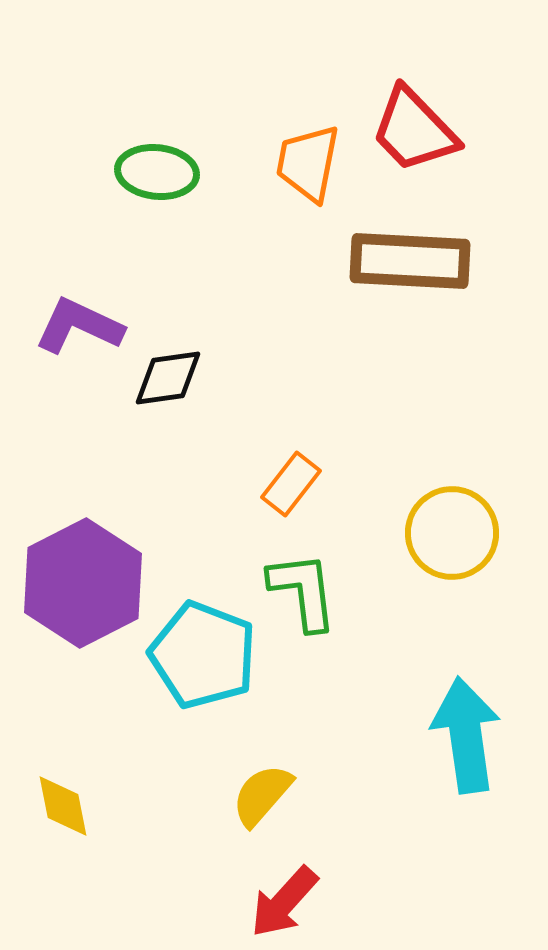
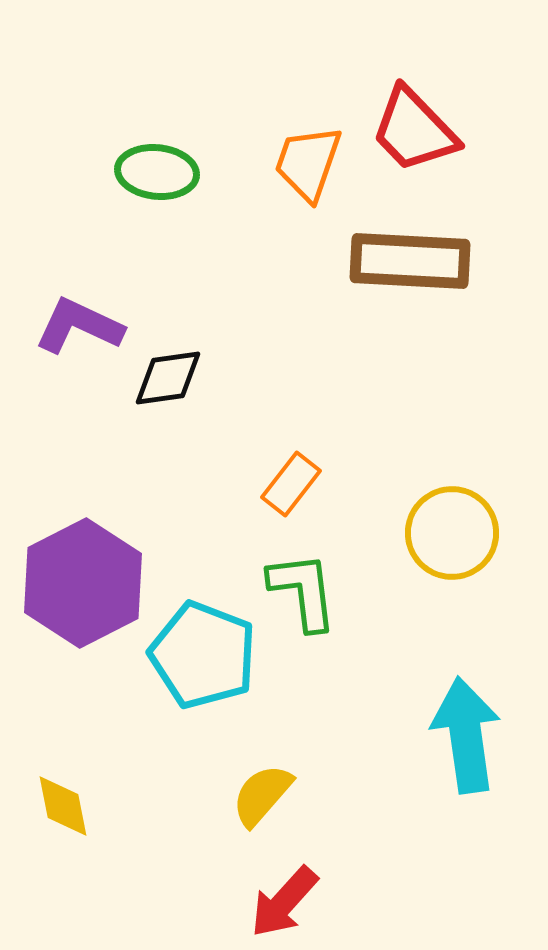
orange trapezoid: rotated 8 degrees clockwise
